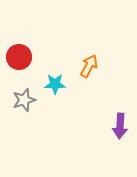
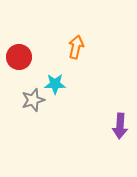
orange arrow: moved 13 px left, 19 px up; rotated 15 degrees counterclockwise
gray star: moved 9 px right
